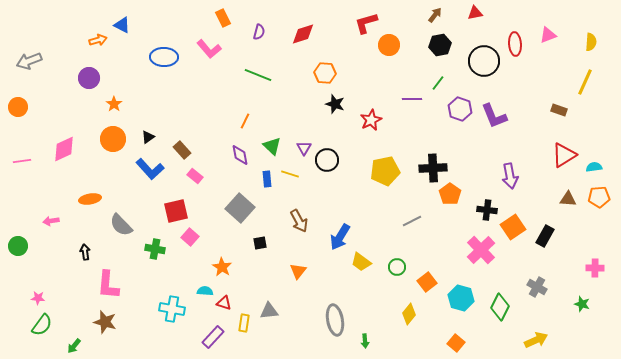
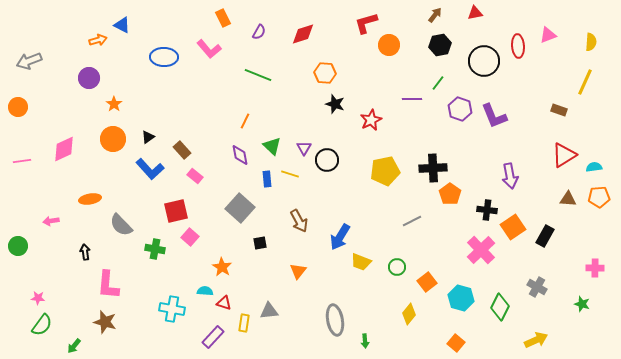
purple semicircle at (259, 32): rotated 14 degrees clockwise
red ellipse at (515, 44): moved 3 px right, 2 px down
yellow trapezoid at (361, 262): rotated 15 degrees counterclockwise
